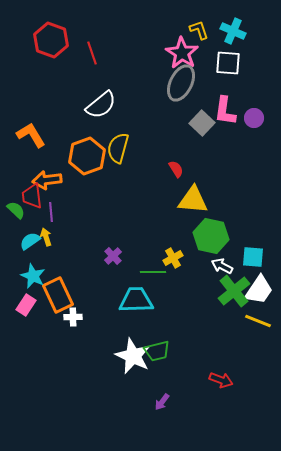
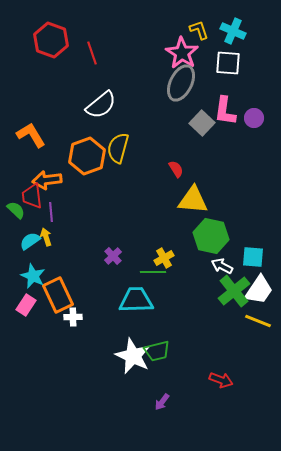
yellow cross: moved 9 px left
